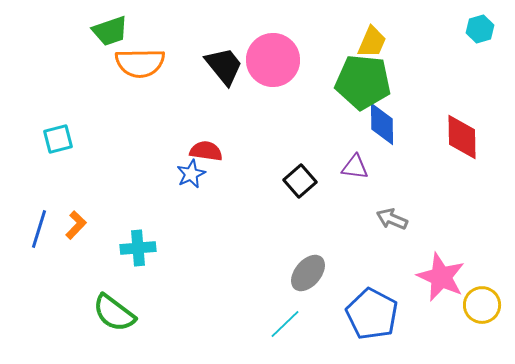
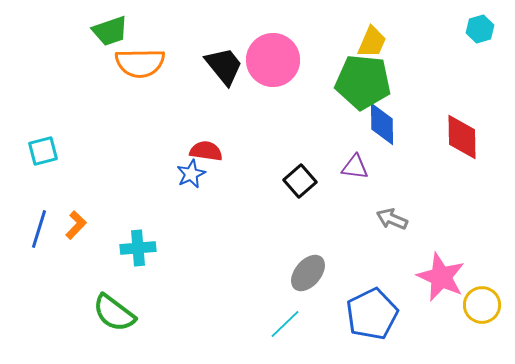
cyan square: moved 15 px left, 12 px down
blue pentagon: rotated 18 degrees clockwise
